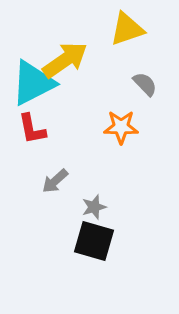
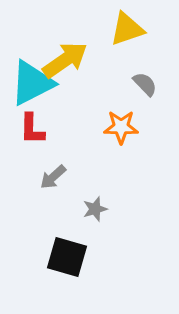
cyan triangle: moved 1 px left
red L-shape: rotated 12 degrees clockwise
gray arrow: moved 2 px left, 4 px up
gray star: moved 1 px right, 2 px down
black square: moved 27 px left, 16 px down
